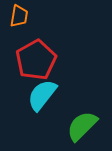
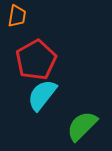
orange trapezoid: moved 2 px left
